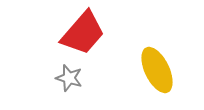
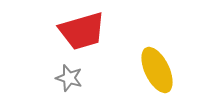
red trapezoid: moved 1 px left, 2 px up; rotated 33 degrees clockwise
